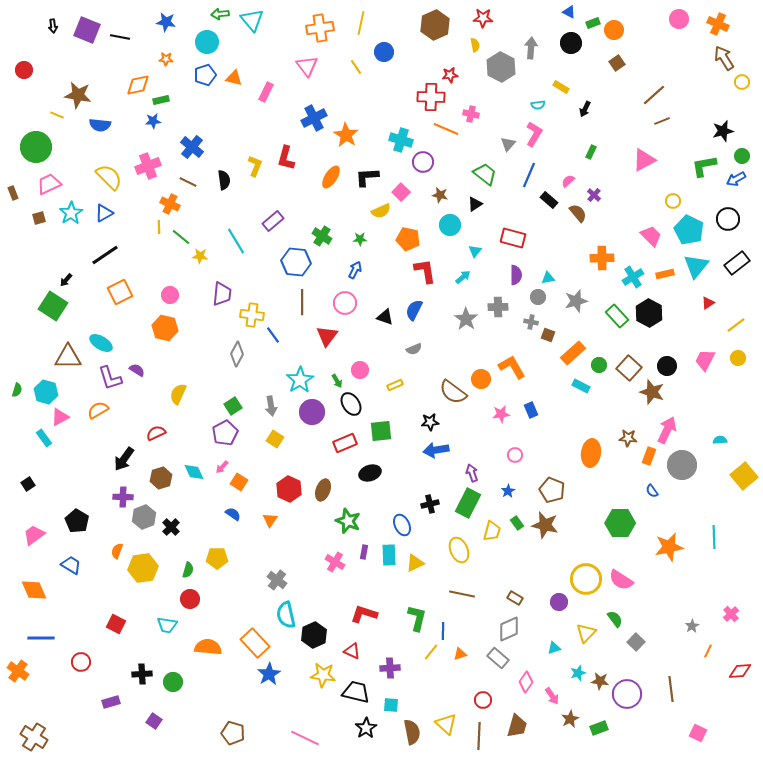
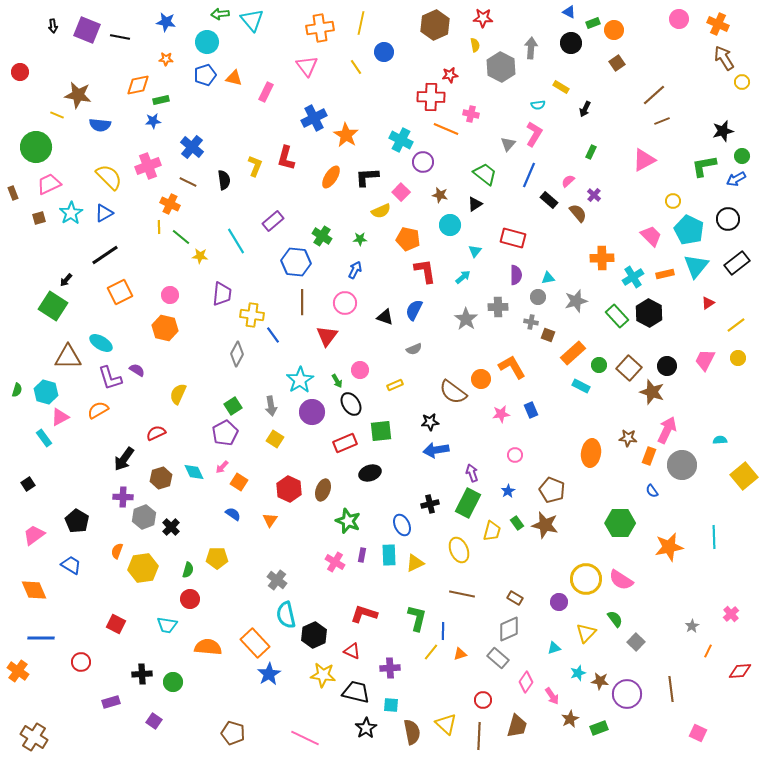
red circle at (24, 70): moved 4 px left, 2 px down
cyan cross at (401, 140): rotated 10 degrees clockwise
purple rectangle at (364, 552): moved 2 px left, 3 px down
